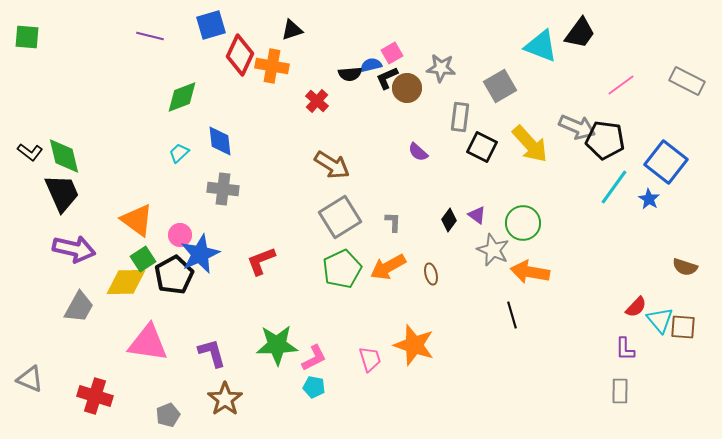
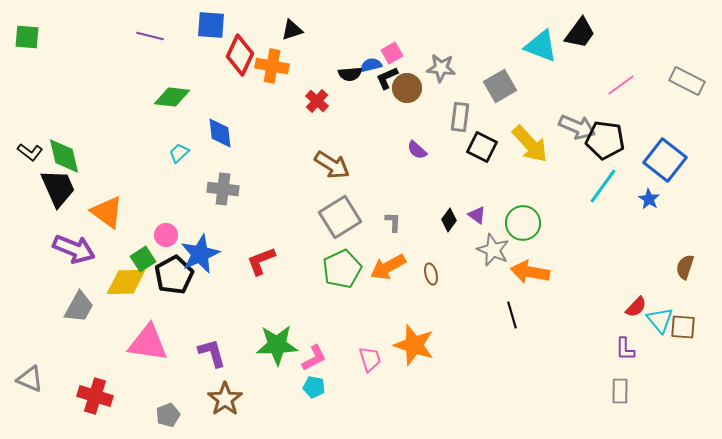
blue square at (211, 25): rotated 20 degrees clockwise
green diamond at (182, 97): moved 10 px left; rotated 27 degrees clockwise
blue diamond at (220, 141): moved 8 px up
purple semicircle at (418, 152): moved 1 px left, 2 px up
blue square at (666, 162): moved 1 px left, 2 px up
cyan line at (614, 187): moved 11 px left, 1 px up
black trapezoid at (62, 193): moved 4 px left, 5 px up
orange triangle at (137, 220): moved 30 px left, 8 px up
pink circle at (180, 235): moved 14 px left
purple arrow at (74, 249): rotated 9 degrees clockwise
brown semicircle at (685, 267): rotated 90 degrees clockwise
